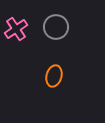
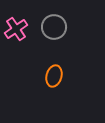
gray circle: moved 2 px left
